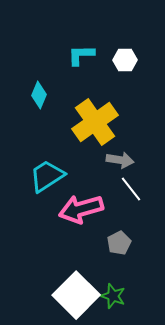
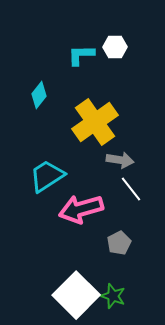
white hexagon: moved 10 px left, 13 px up
cyan diamond: rotated 16 degrees clockwise
